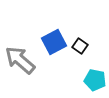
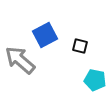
blue square: moved 9 px left, 7 px up
black square: rotated 21 degrees counterclockwise
